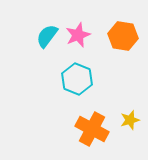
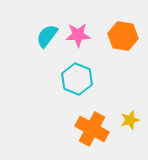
pink star: rotated 20 degrees clockwise
